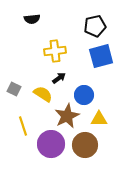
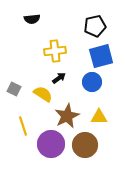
blue circle: moved 8 px right, 13 px up
yellow triangle: moved 2 px up
